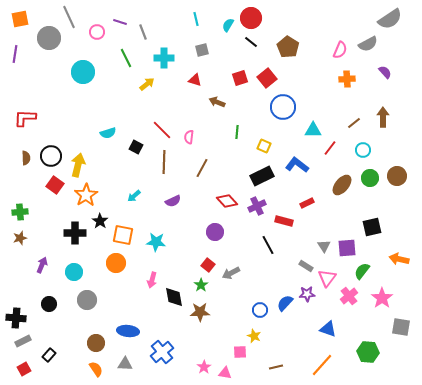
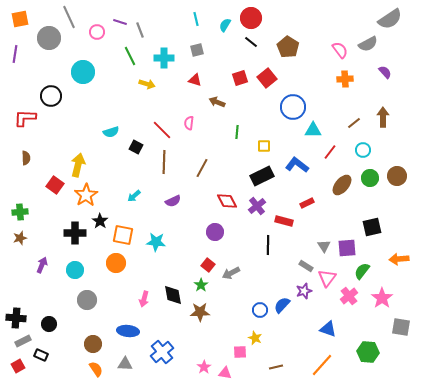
cyan semicircle at (228, 25): moved 3 px left
gray line at (143, 32): moved 3 px left, 2 px up
gray square at (202, 50): moved 5 px left
pink semicircle at (340, 50): rotated 60 degrees counterclockwise
green line at (126, 58): moved 4 px right, 2 px up
orange cross at (347, 79): moved 2 px left
yellow arrow at (147, 84): rotated 56 degrees clockwise
blue circle at (283, 107): moved 10 px right
cyan semicircle at (108, 133): moved 3 px right, 1 px up
pink semicircle at (189, 137): moved 14 px up
yellow square at (264, 146): rotated 24 degrees counterclockwise
red line at (330, 148): moved 4 px down
black circle at (51, 156): moved 60 px up
red diamond at (227, 201): rotated 15 degrees clockwise
purple cross at (257, 206): rotated 12 degrees counterclockwise
black line at (268, 245): rotated 30 degrees clockwise
orange arrow at (399, 259): rotated 18 degrees counterclockwise
cyan circle at (74, 272): moved 1 px right, 2 px up
pink arrow at (152, 280): moved 8 px left, 19 px down
purple star at (307, 294): moved 3 px left, 3 px up; rotated 14 degrees counterclockwise
black diamond at (174, 297): moved 1 px left, 2 px up
blue semicircle at (285, 303): moved 3 px left, 2 px down
black circle at (49, 304): moved 20 px down
yellow star at (254, 336): moved 1 px right, 2 px down
brown circle at (96, 343): moved 3 px left, 1 px down
black rectangle at (49, 355): moved 8 px left; rotated 72 degrees clockwise
red square at (24, 369): moved 6 px left, 3 px up
